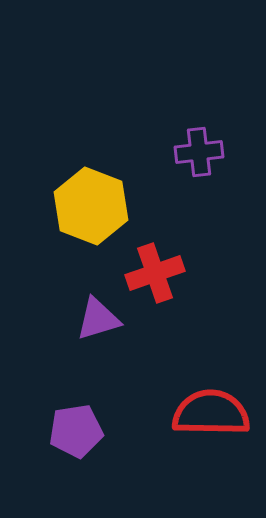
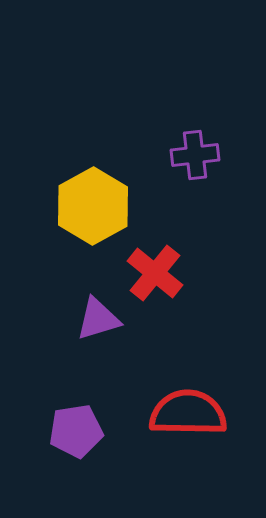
purple cross: moved 4 px left, 3 px down
yellow hexagon: moved 2 px right; rotated 10 degrees clockwise
red cross: rotated 32 degrees counterclockwise
red semicircle: moved 23 px left
